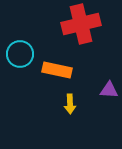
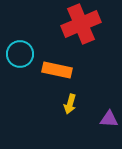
red cross: rotated 9 degrees counterclockwise
purple triangle: moved 29 px down
yellow arrow: rotated 18 degrees clockwise
